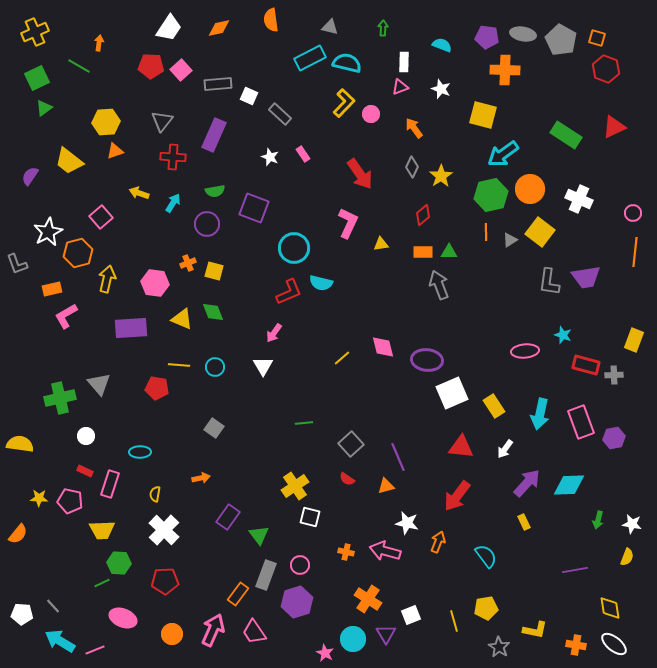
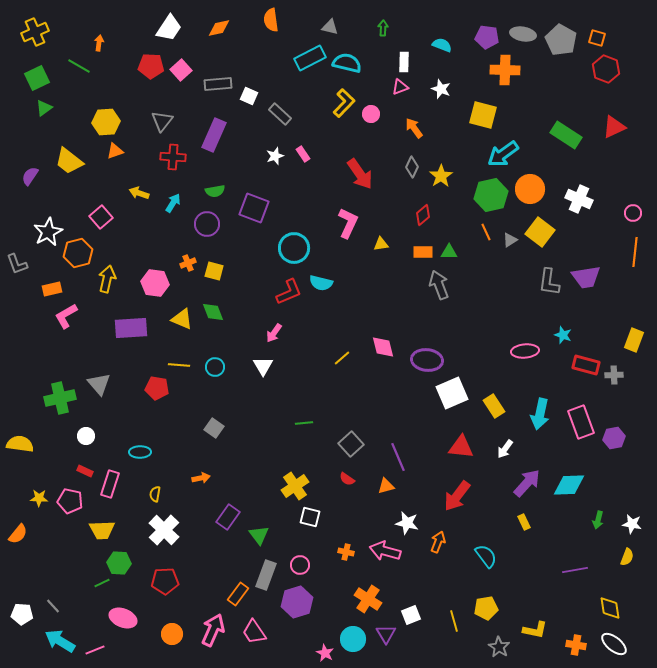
white star at (270, 157): moved 5 px right, 1 px up; rotated 30 degrees clockwise
orange line at (486, 232): rotated 24 degrees counterclockwise
